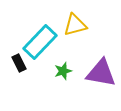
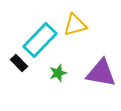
cyan rectangle: moved 2 px up
black rectangle: rotated 18 degrees counterclockwise
green star: moved 5 px left, 2 px down
